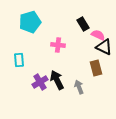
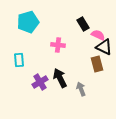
cyan pentagon: moved 2 px left
brown rectangle: moved 1 px right, 4 px up
black arrow: moved 3 px right, 2 px up
gray arrow: moved 2 px right, 2 px down
